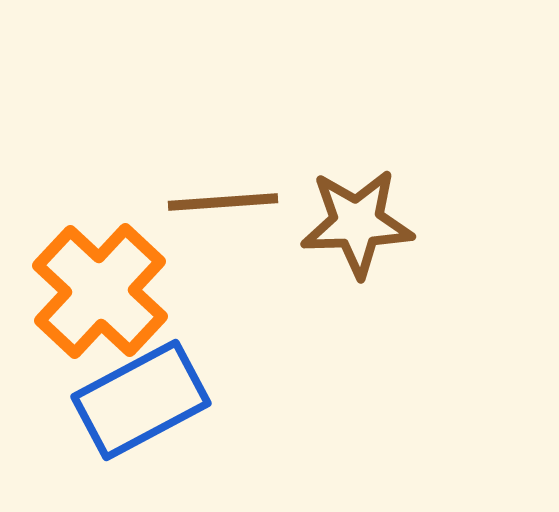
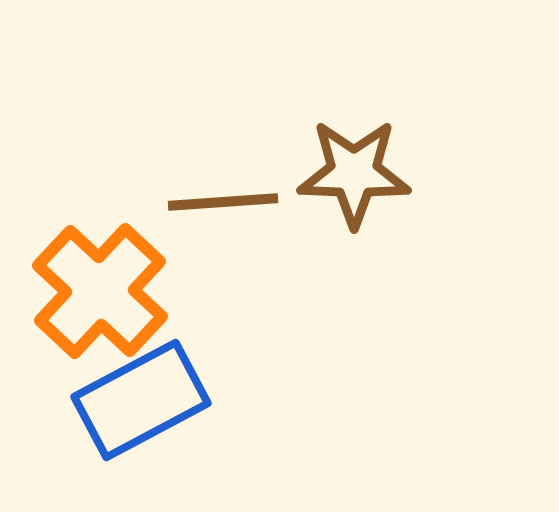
brown star: moved 3 px left, 50 px up; rotated 4 degrees clockwise
